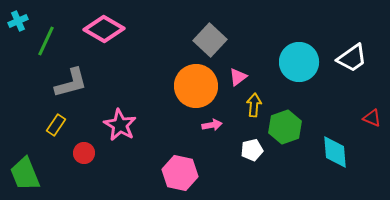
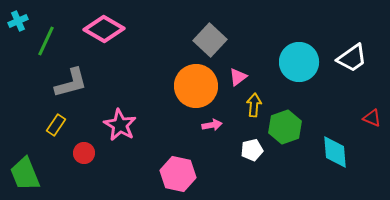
pink hexagon: moved 2 px left, 1 px down
